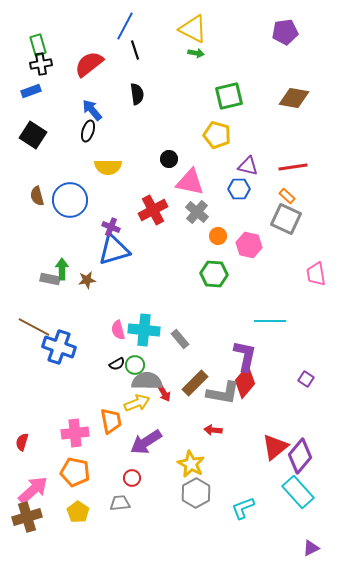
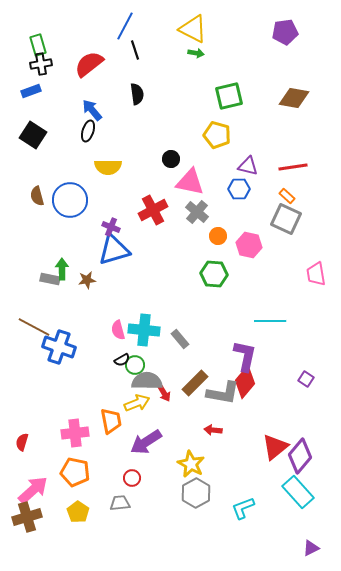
black circle at (169, 159): moved 2 px right
black semicircle at (117, 364): moved 5 px right, 4 px up
